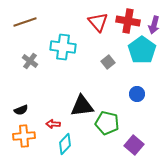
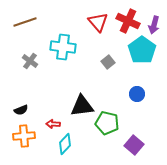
red cross: rotated 15 degrees clockwise
